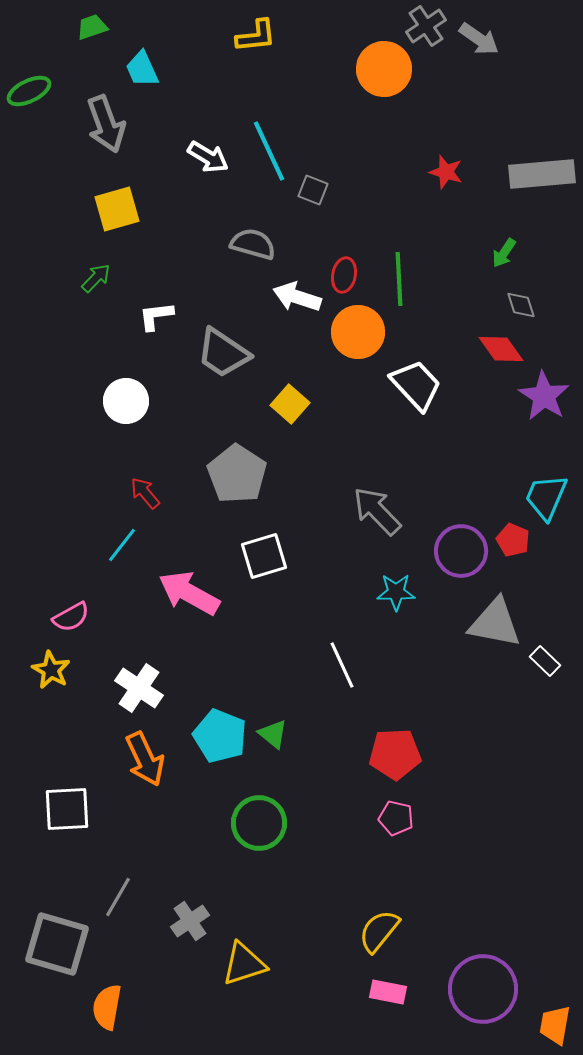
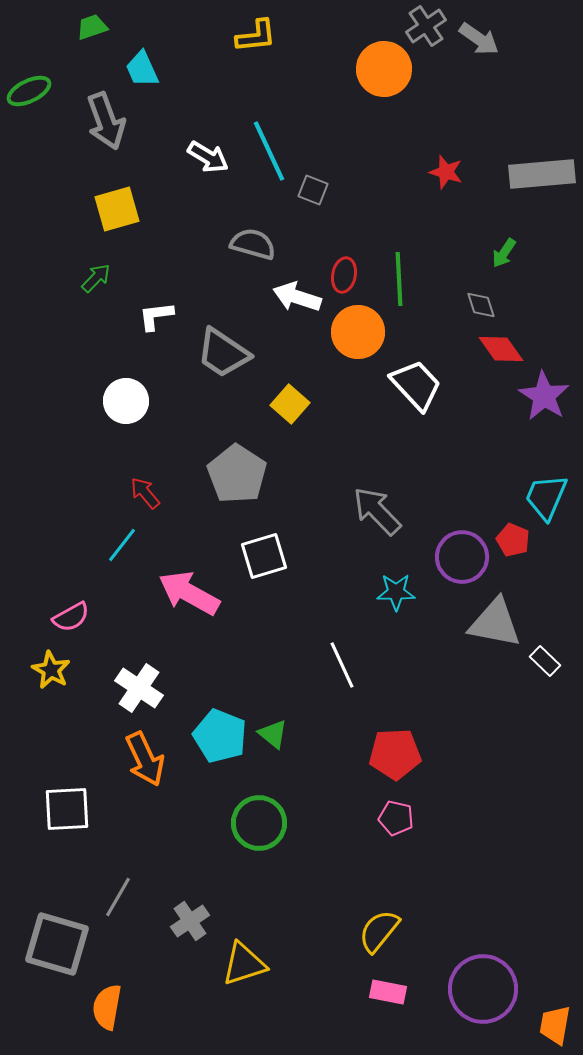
gray arrow at (106, 124): moved 3 px up
gray diamond at (521, 305): moved 40 px left
purple circle at (461, 551): moved 1 px right, 6 px down
